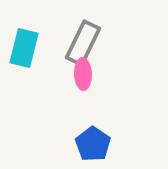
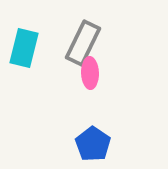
pink ellipse: moved 7 px right, 1 px up
